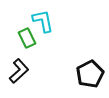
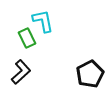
black L-shape: moved 2 px right, 1 px down
